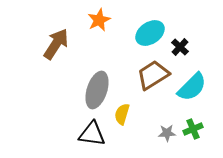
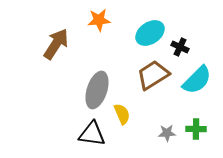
orange star: rotated 20 degrees clockwise
black cross: rotated 18 degrees counterclockwise
cyan semicircle: moved 5 px right, 7 px up
yellow semicircle: rotated 140 degrees clockwise
green cross: moved 3 px right; rotated 24 degrees clockwise
